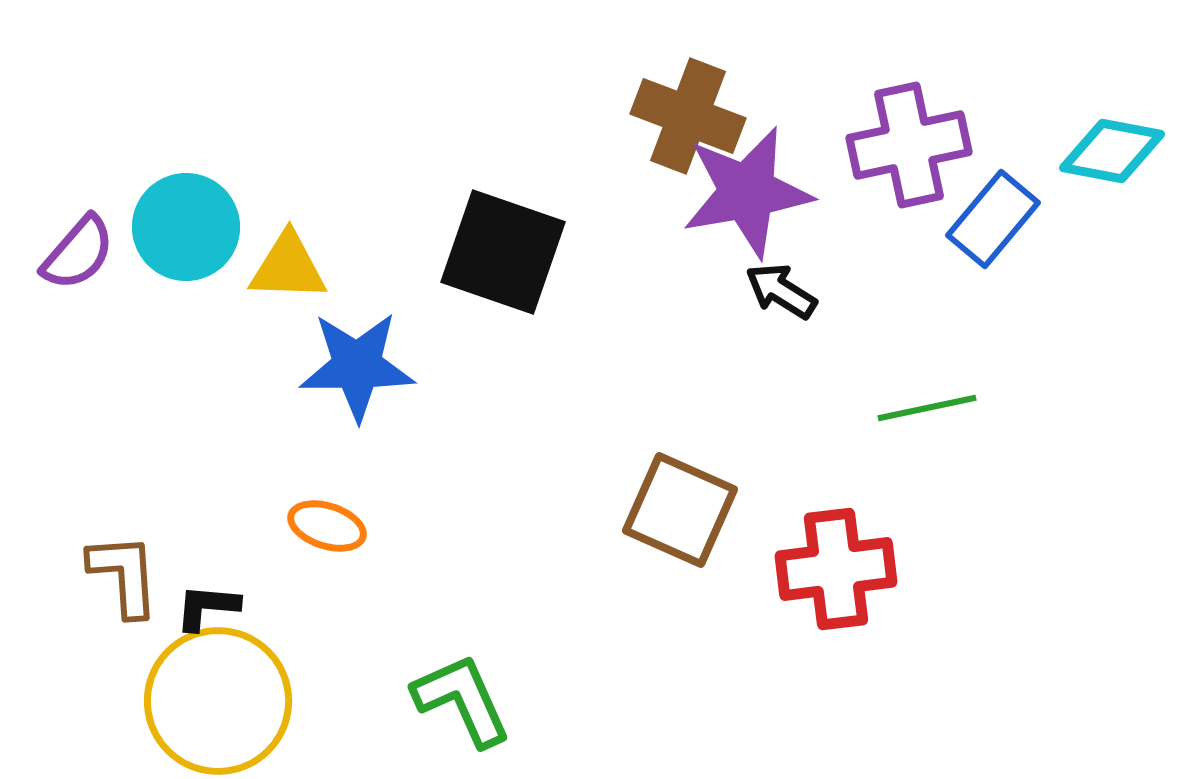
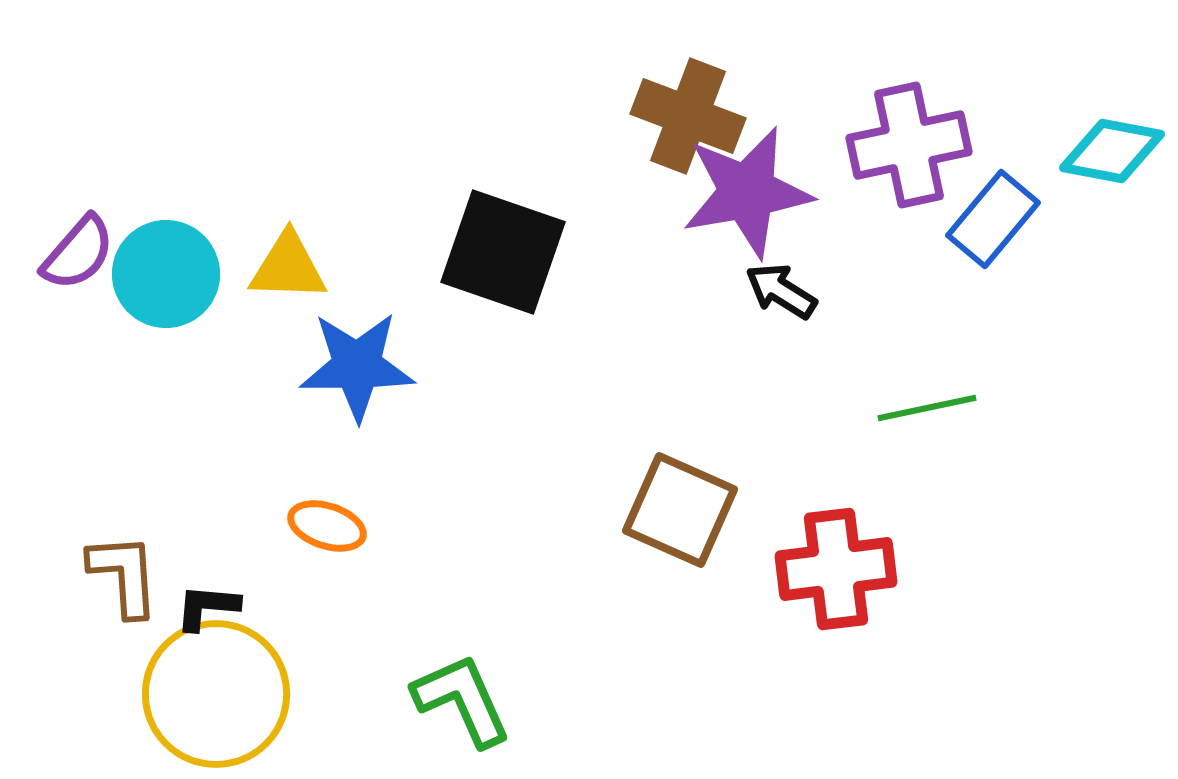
cyan circle: moved 20 px left, 47 px down
yellow circle: moved 2 px left, 7 px up
